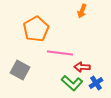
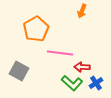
gray square: moved 1 px left, 1 px down
